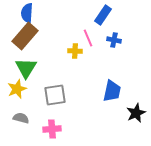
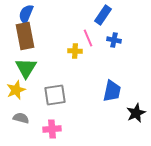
blue semicircle: moved 1 px left, 1 px down; rotated 18 degrees clockwise
brown rectangle: rotated 52 degrees counterclockwise
yellow star: moved 1 px left, 1 px down
